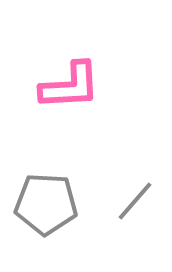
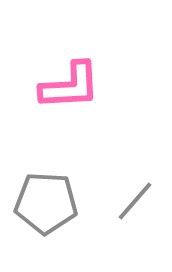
gray pentagon: moved 1 px up
